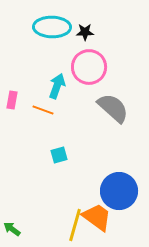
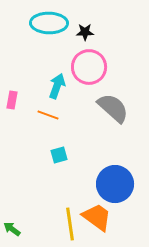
cyan ellipse: moved 3 px left, 4 px up
orange line: moved 5 px right, 5 px down
blue circle: moved 4 px left, 7 px up
yellow line: moved 5 px left, 1 px up; rotated 24 degrees counterclockwise
